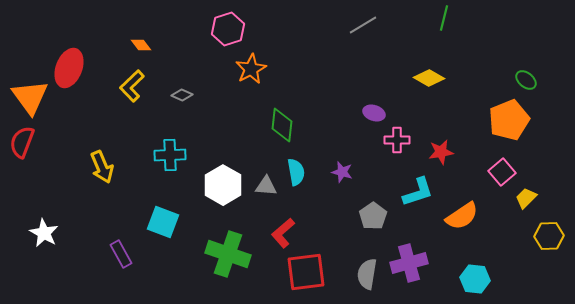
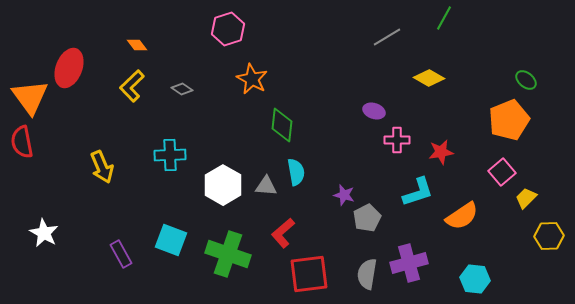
green line: rotated 15 degrees clockwise
gray line: moved 24 px right, 12 px down
orange diamond: moved 4 px left
orange star: moved 1 px right, 10 px down; rotated 16 degrees counterclockwise
gray diamond: moved 6 px up; rotated 10 degrees clockwise
purple ellipse: moved 2 px up
red semicircle: rotated 32 degrees counterclockwise
purple star: moved 2 px right, 23 px down
gray pentagon: moved 6 px left, 2 px down; rotated 8 degrees clockwise
cyan square: moved 8 px right, 18 px down
red square: moved 3 px right, 2 px down
